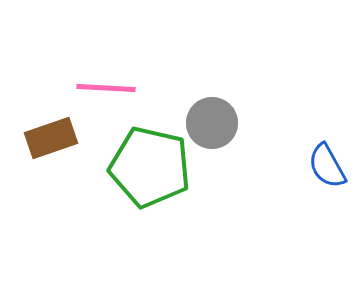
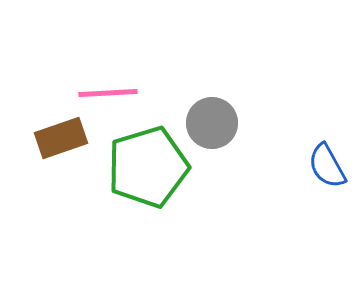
pink line: moved 2 px right, 5 px down; rotated 6 degrees counterclockwise
brown rectangle: moved 10 px right
green pentagon: moved 2 px left; rotated 30 degrees counterclockwise
